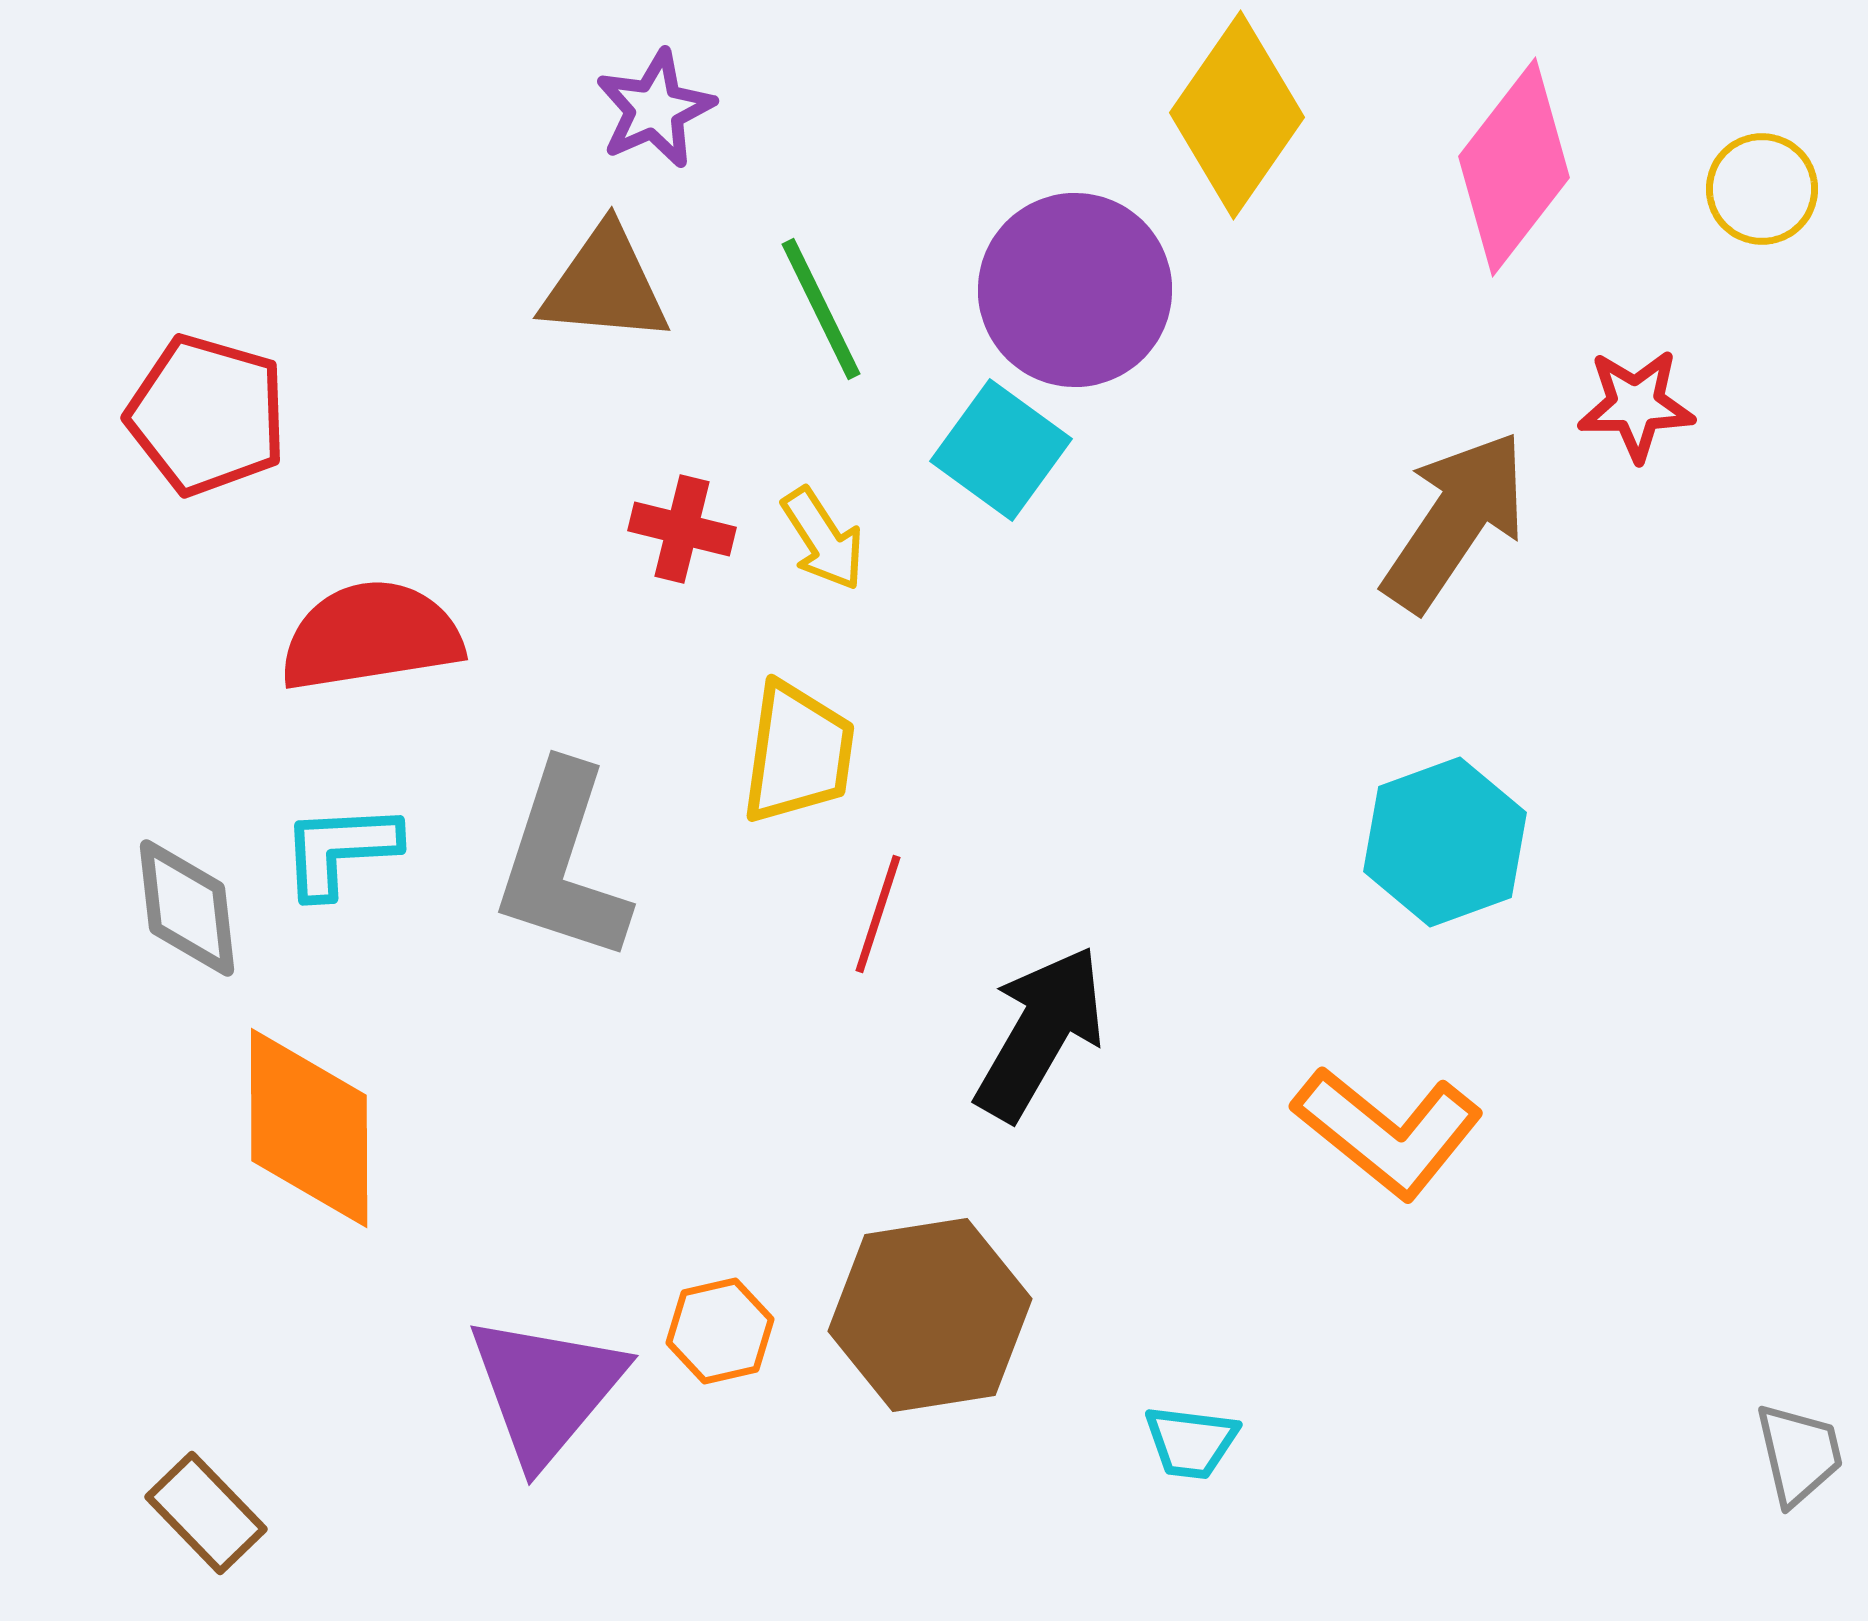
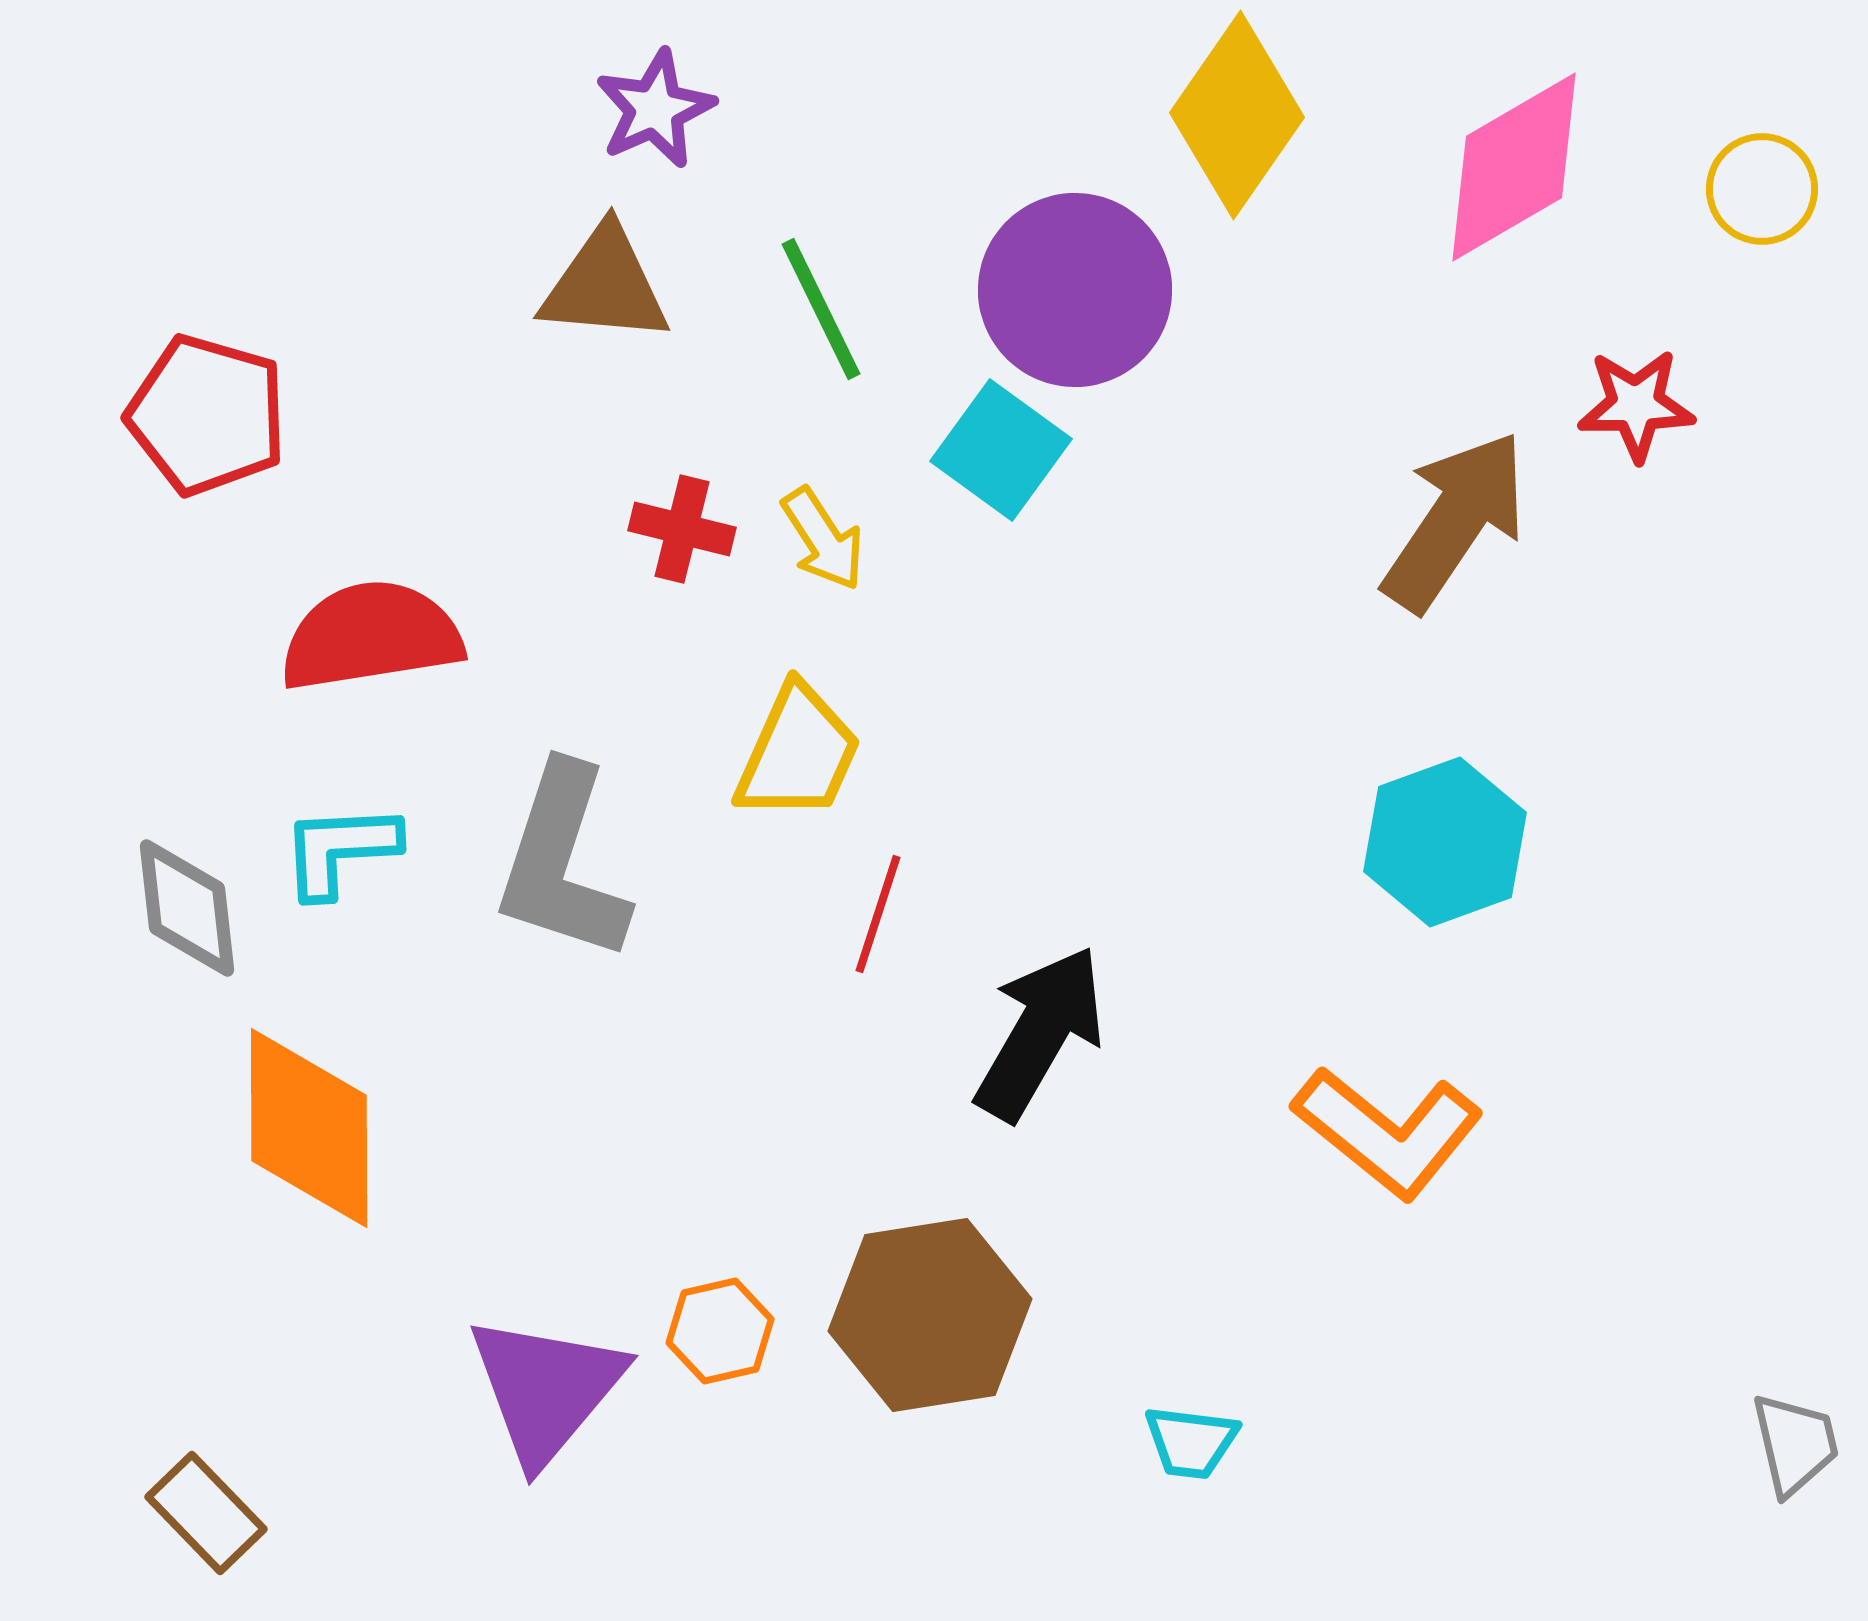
pink diamond: rotated 22 degrees clockwise
yellow trapezoid: rotated 16 degrees clockwise
gray trapezoid: moved 4 px left, 10 px up
